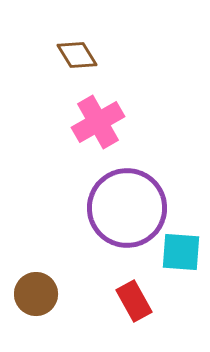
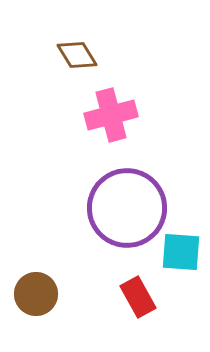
pink cross: moved 13 px right, 7 px up; rotated 15 degrees clockwise
red rectangle: moved 4 px right, 4 px up
